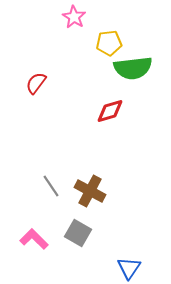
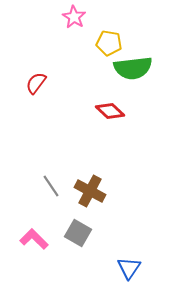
yellow pentagon: rotated 15 degrees clockwise
red diamond: rotated 60 degrees clockwise
